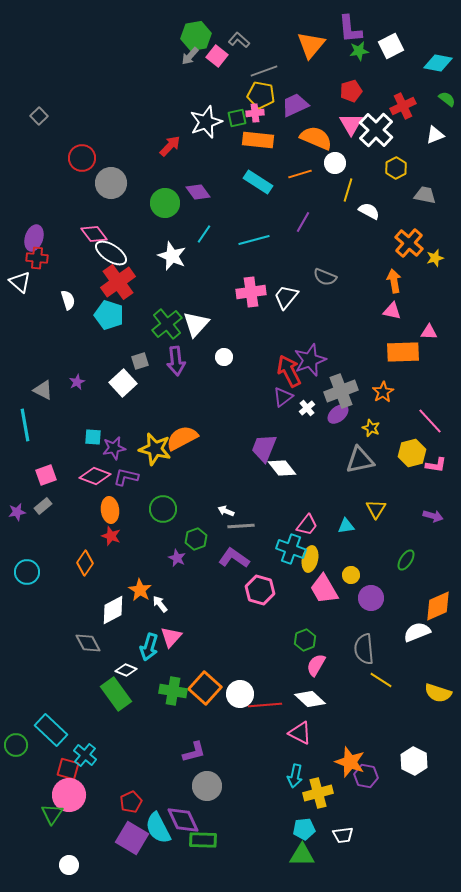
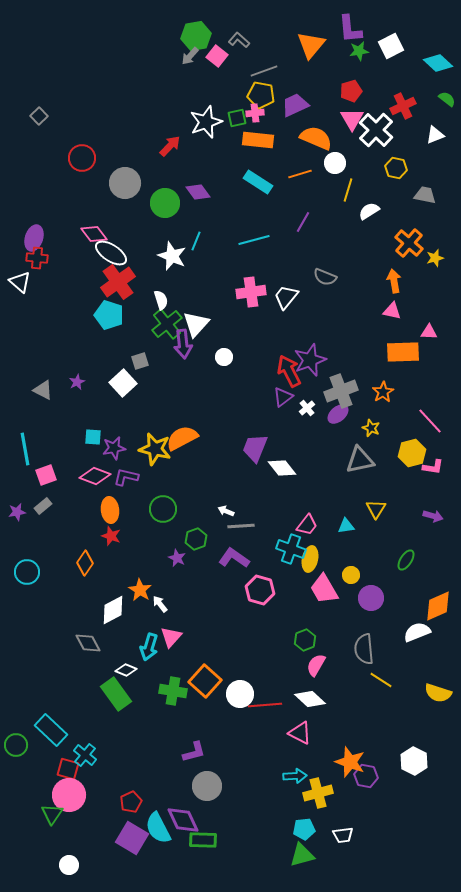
cyan diamond at (438, 63): rotated 32 degrees clockwise
pink triangle at (351, 124): moved 1 px right, 5 px up
yellow hexagon at (396, 168): rotated 20 degrees counterclockwise
gray circle at (111, 183): moved 14 px right
white semicircle at (369, 211): rotated 60 degrees counterclockwise
cyan line at (204, 234): moved 8 px left, 7 px down; rotated 12 degrees counterclockwise
white semicircle at (68, 300): moved 93 px right
purple arrow at (176, 361): moved 7 px right, 17 px up
cyan line at (25, 425): moved 24 px down
purple trapezoid at (264, 448): moved 9 px left
pink L-shape at (436, 465): moved 3 px left, 2 px down
orange square at (205, 688): moved 7 px up
cyan arrow at (295, 776): rotated 105 degrees counterclockwise
green triangle at (302, 855): rotated 16 degrees counterclockwise
